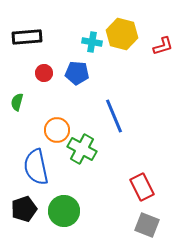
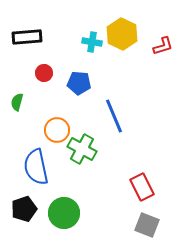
yellow hexagon: rotated 12 degrees clockwise
blue pentagon: moved 2 px right, 10 px down
green circle: moved 2 px down
